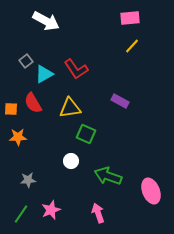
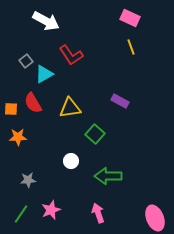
pink rectangle: rotated 30 degrees clockwise
yellow line: moved 1 px left, 1 px down; rotated 63 degrees counterclockwise
red L-shape: moved 5 px left, 14 px up
green square: moved 9 px right; rotated 18 degrees clockwise
green arrow: rotated 20 degrees counterclockwise
pink ellipse: moved 4 px right, 27 px down
